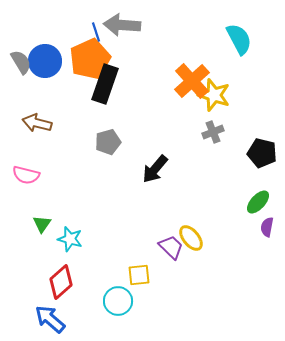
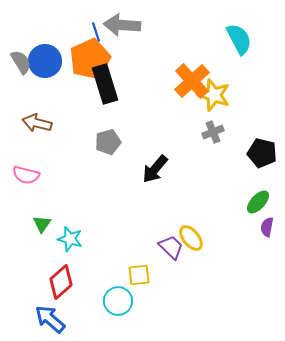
black rectangle: rotated 36 degrees counterclockwise
